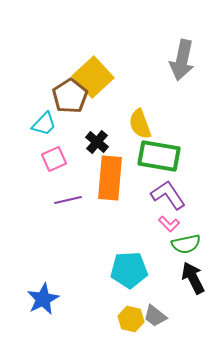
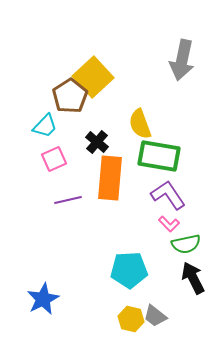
cyan trapezoid: moved 1 px right, 2 px down
